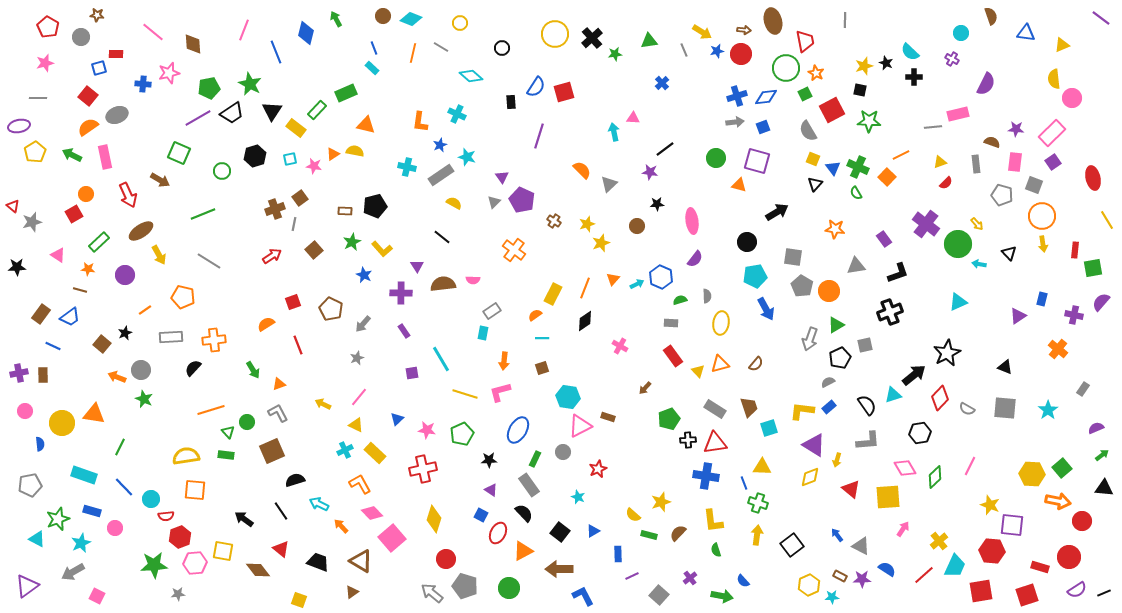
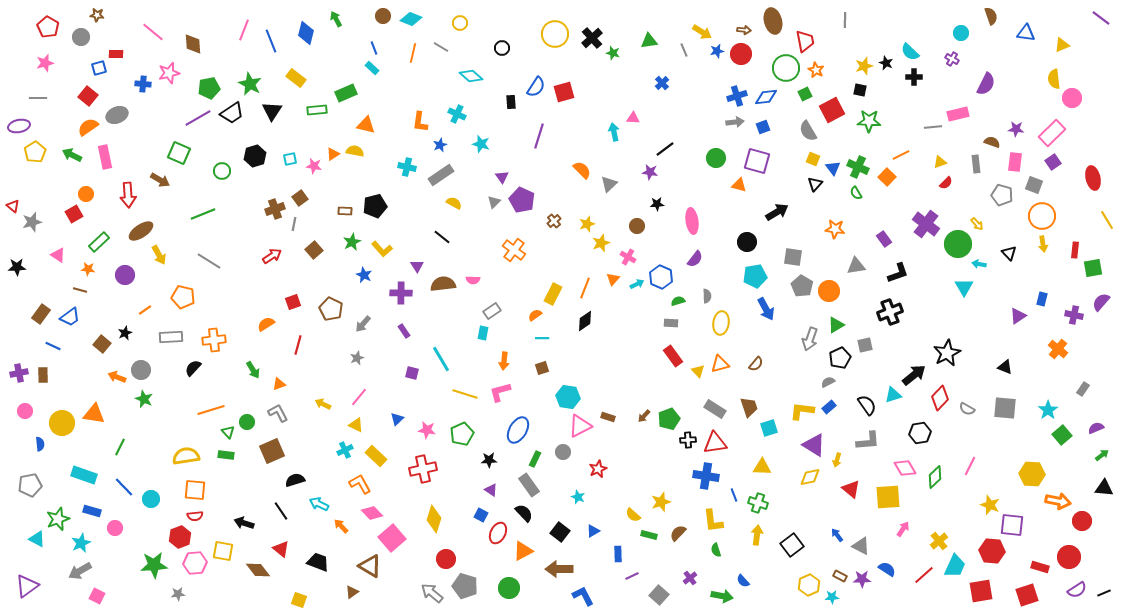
blue line at (276, 52): moved 5 px left, 11 px up
green star at (615, 54): moved 2 px left, 1 px up; rotated 24 degrees clockwise
orange star at (816, 73): moved 3 px up
green rectangle at (317, 110): rotated 42 degrees clockwise
yellow rectangle at (296, 128): moved 50 px up
cyan star at (467, 157): moved 14 px right, 13 px up
red arrow at (128, 195): rotated 20 degrees clockwise
brown cross at (554, 221): rotated 16 degrees clockwise
green semicircle at (680, 300): moved 2 px left, 1 px down
cyan triangle at (958, 302): moved 6 px right, 15 px up; rotated 36 degrees counterclockwise
red line at (298, 345): rotated 36 degrees clockwise
pink cross at (620, 346): moved 8 px right, 89 px up
purple square at (412, 373): rotated 24 degrees clockwise
brown arrow at (645, 388): moved 1 px left, 28 px down
yellow rectangle at (375, 453): moved 1 px right, 3 px down
green square at (1062, 468): moved 33 px up
yellow diamond at (810, 477): rotated 10 degrees clockwise
blue line at (744, 483): moved 10 px left, 12 px down
red semicircle at (166, 516): moved 29 px right
black arrow at (244, 519): moved 4 px down; rotated 18 degrees counterclockwise
brown triangle at (361, 561): moved 9 px right, 5 px down
gray arrow at (73, 572): moved 7 px right, 1 px up
